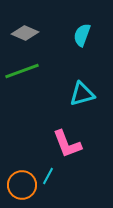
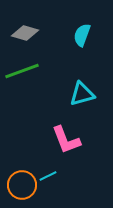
gray diamond: rotated 8 degrees counterclockwise
pink L-shape: moved 1 px left, 4 px up
cyan line: rotated 36 degrees clockwise
